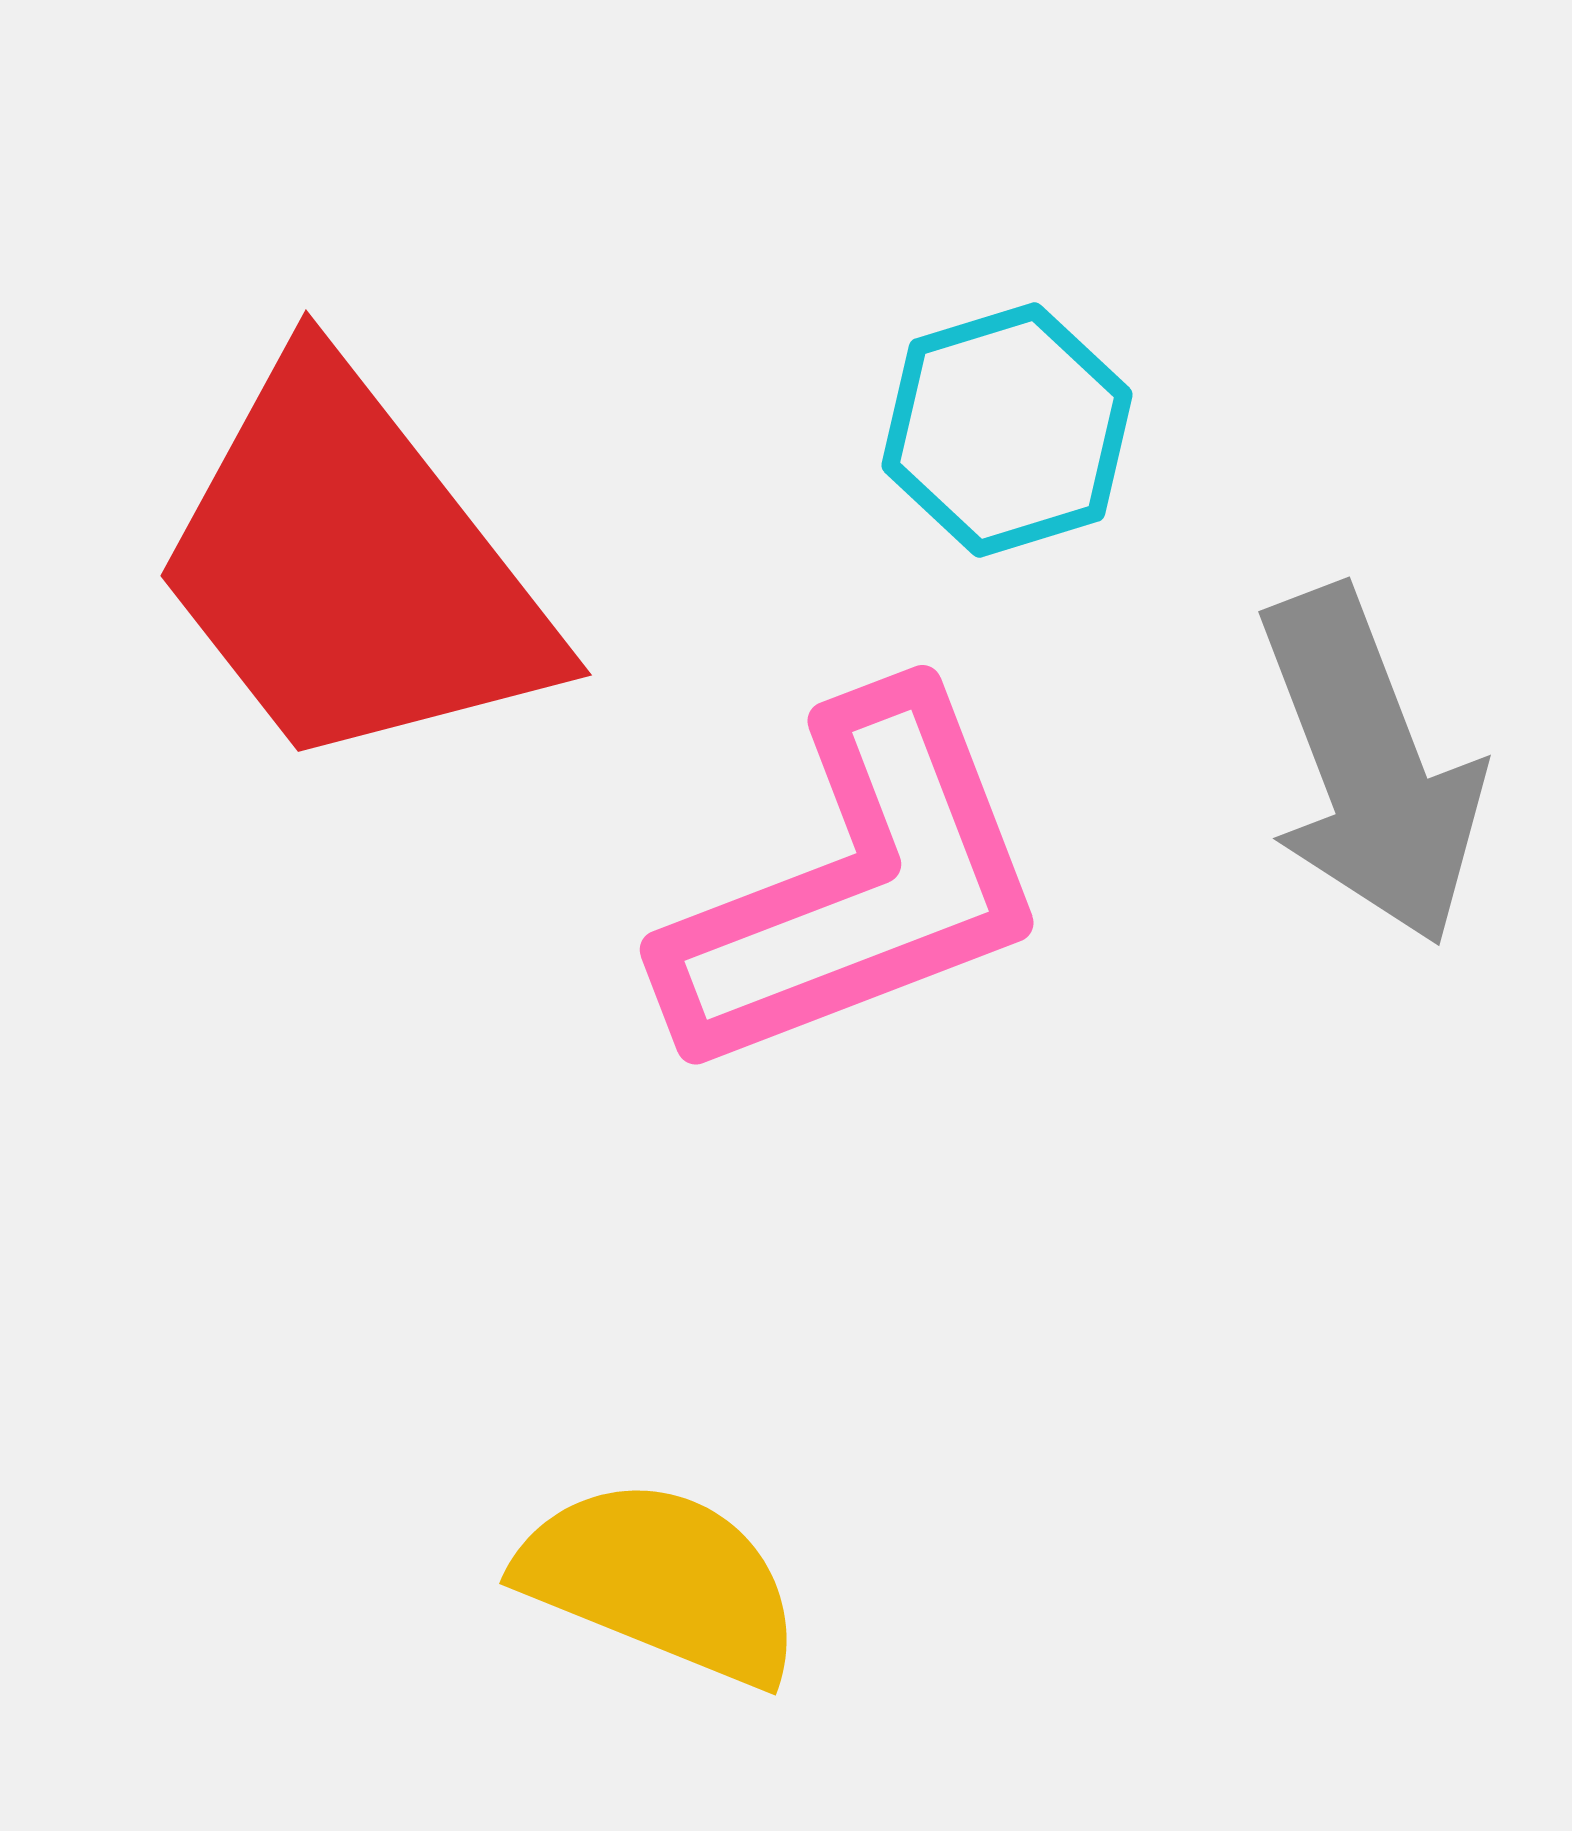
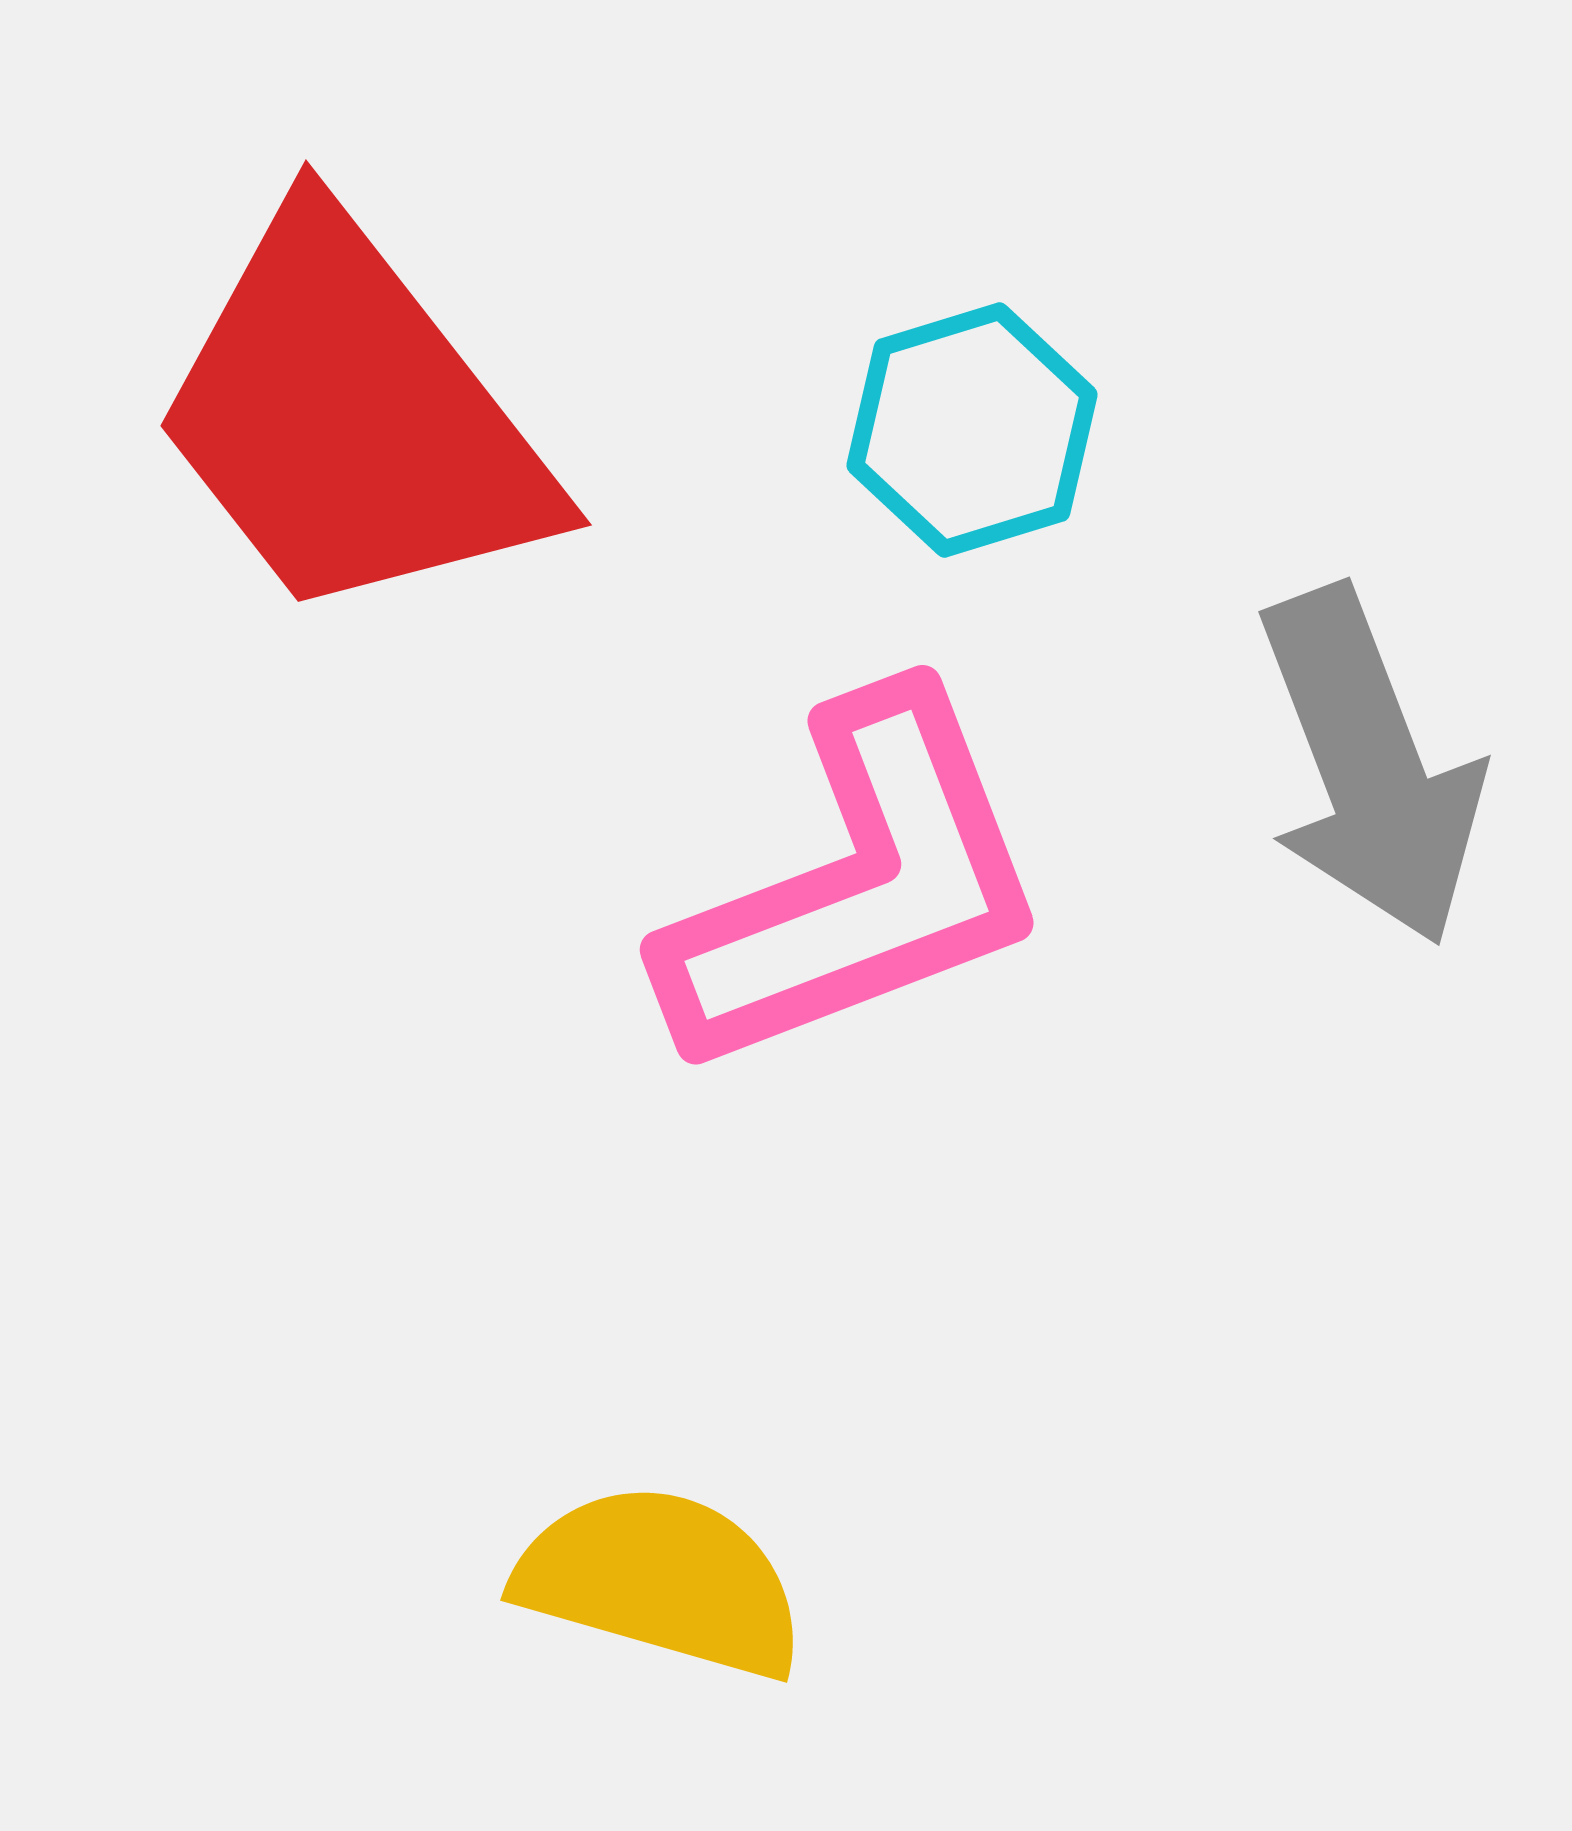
cyan hexagon: moved 35 px left
red trapezoid: moved 150 px up
yellow semicircle: rotated 6 degrees counterclockwise
